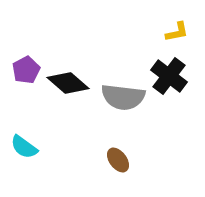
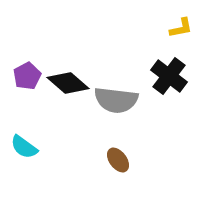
yellow L-shape: moved 4 px right, 4 px up
purple pentagon: moved 1 px right, 6 px down
gray semicircle: moved 7 px left, 3 px down
